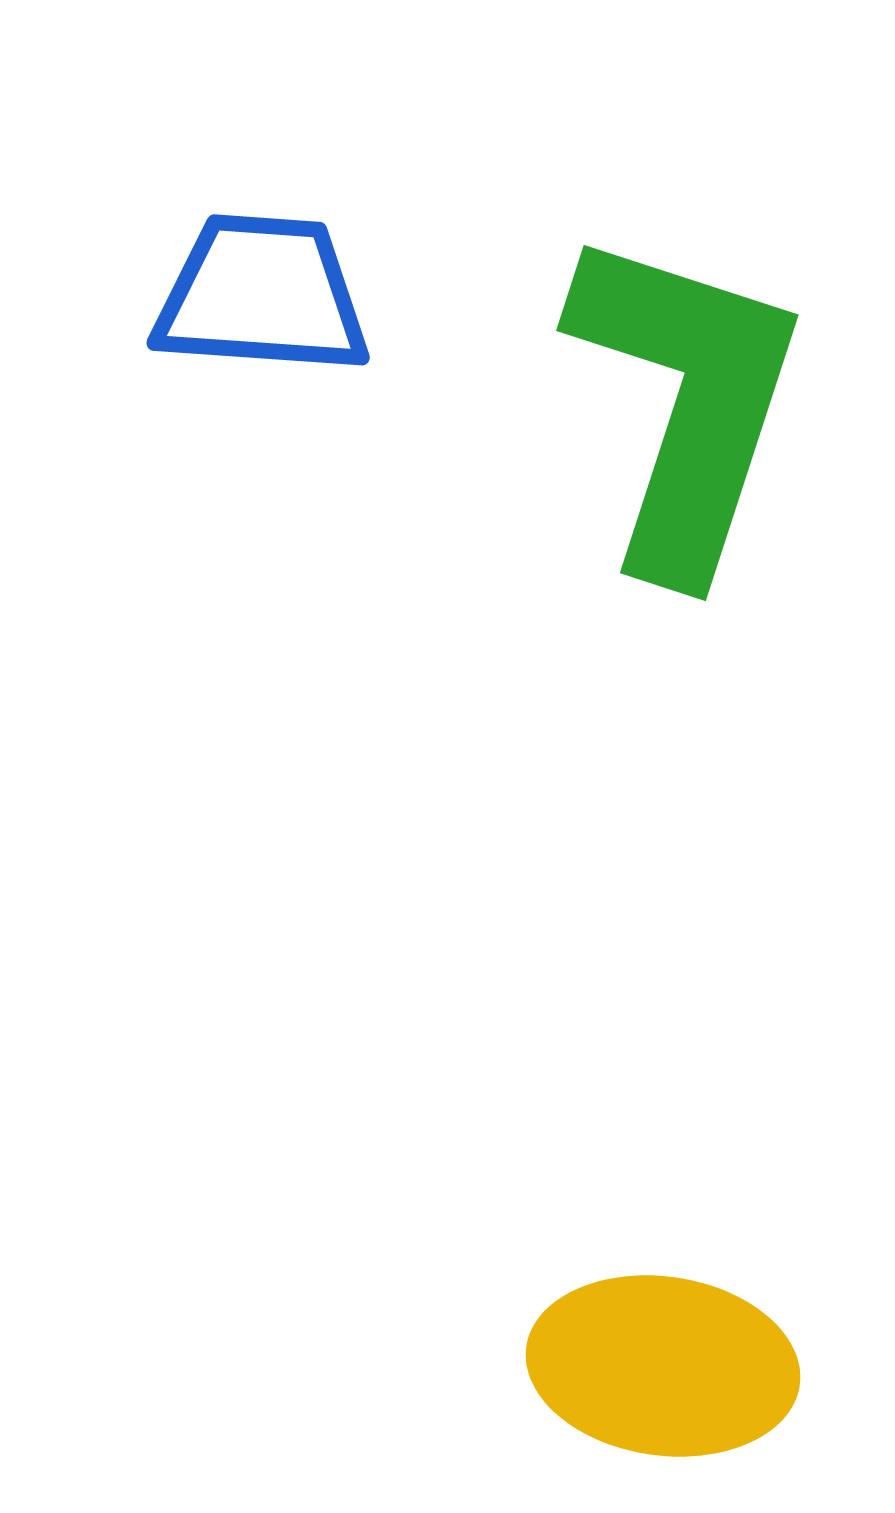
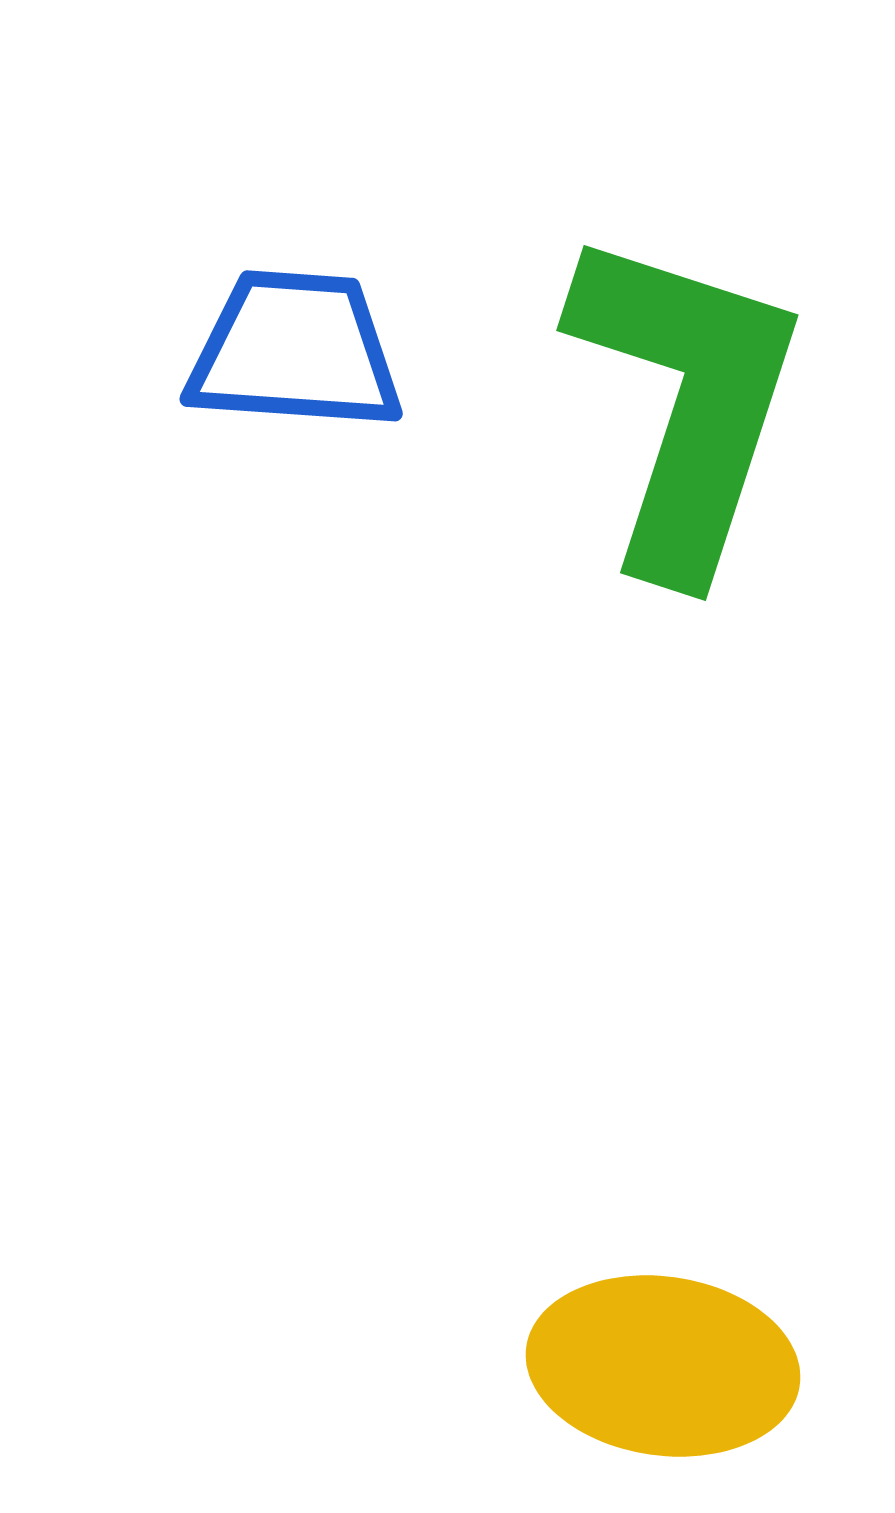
blue trapezoid: moved 33 px right, 56 px down
